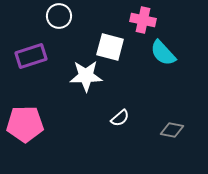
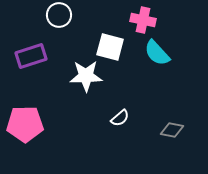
white circle: moved 1 px up
cyan semicircle: moved 6 px left
